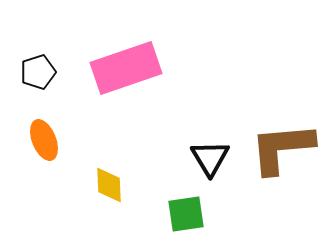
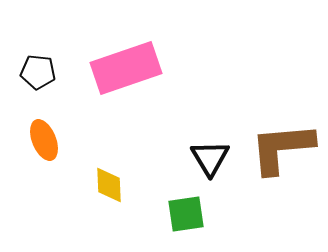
black pentagon: rotated 24 degrees clockwise
